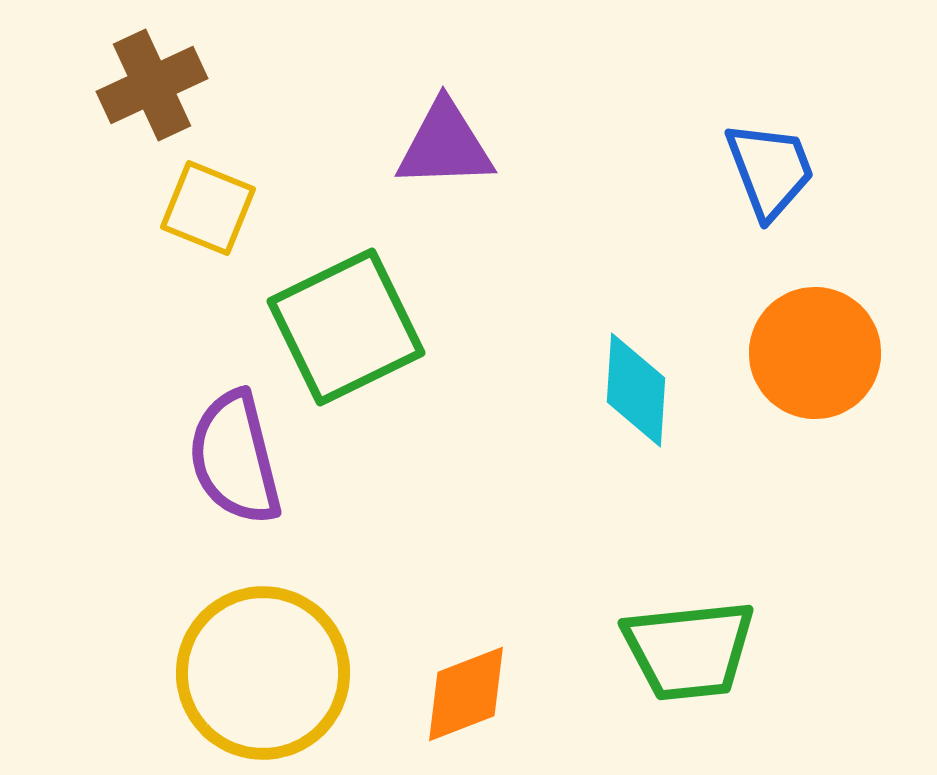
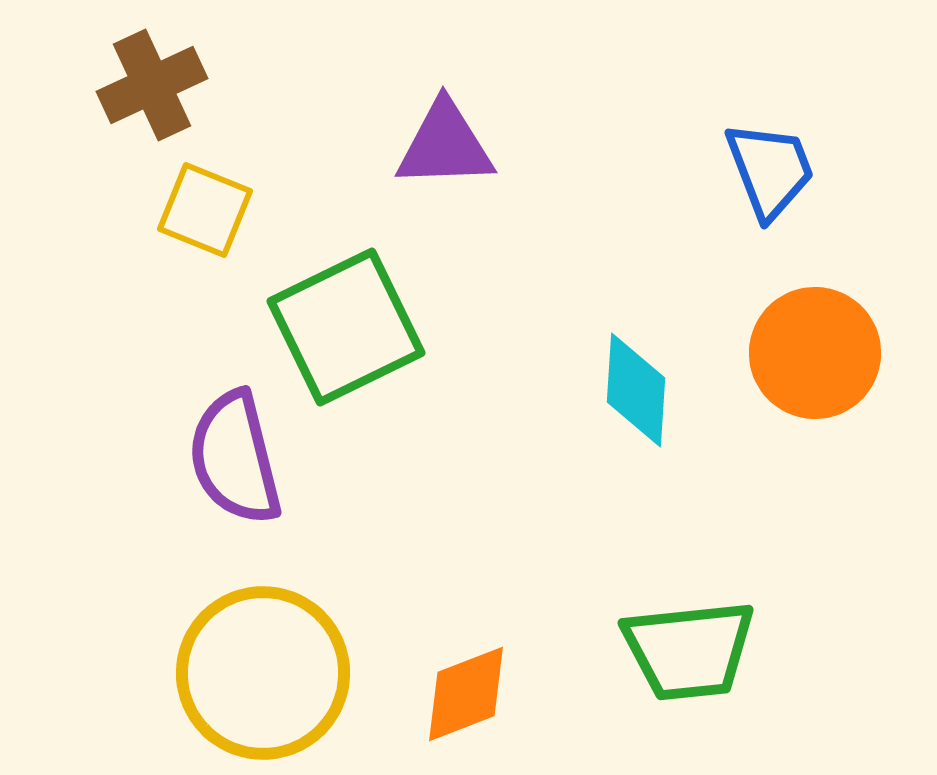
yellow square: moved 3 px left, 2 px down
